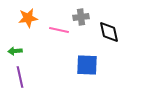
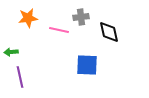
green arrow: moved 4 px left, 1 px down
